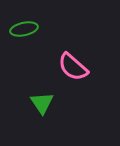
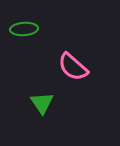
green ellipse: rotated 8 degrees clockwise
